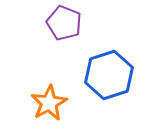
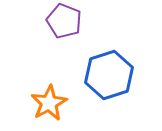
purple pentagon: moved 2 px up
